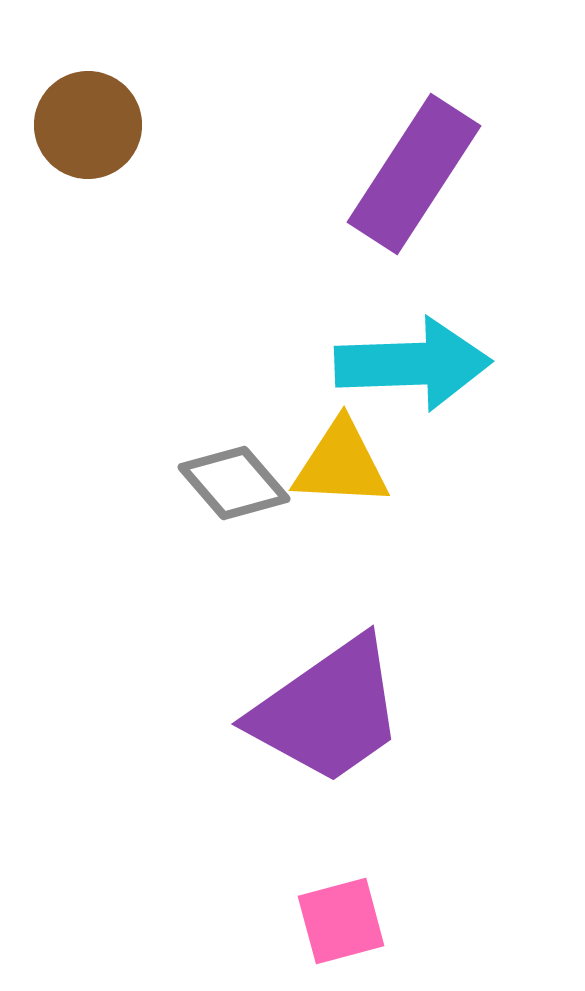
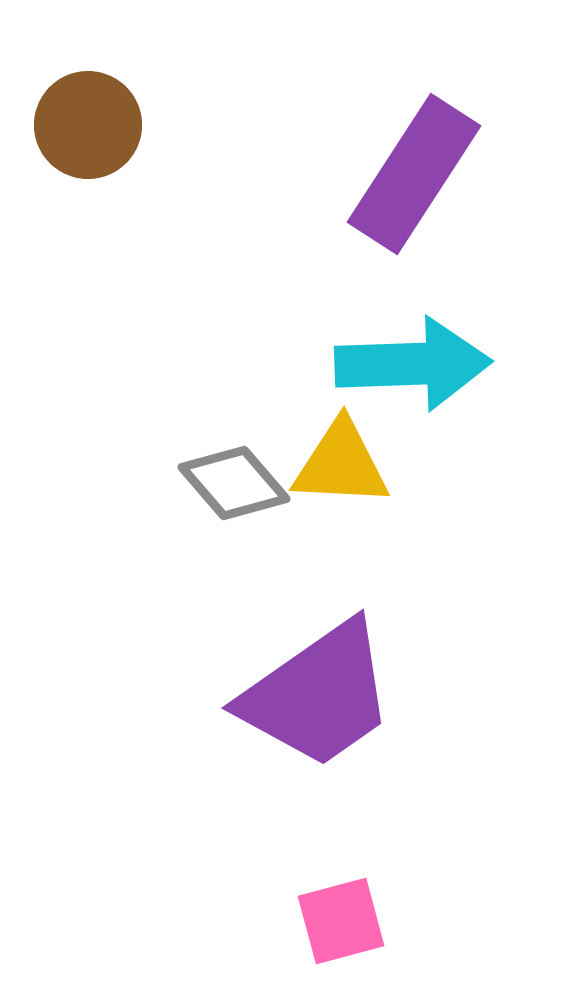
purple trapezoid: moved 10 px left, 16 px up
